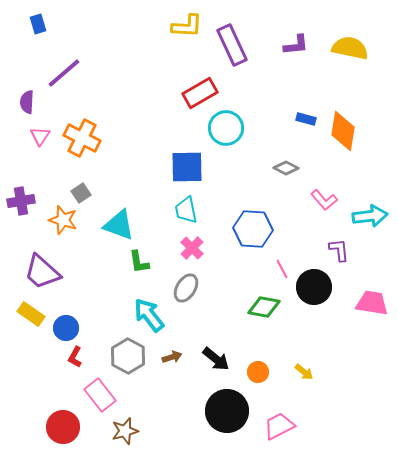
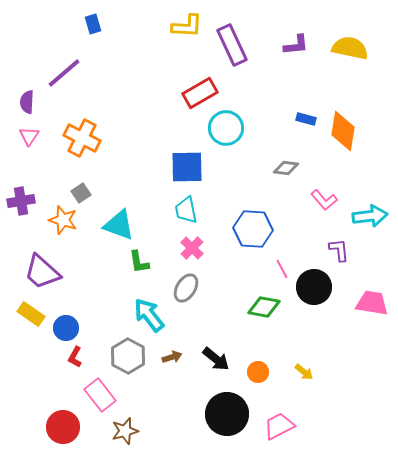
blue rectangle at (38, 24): moved 55 px right
pink triangle at (40, 136): moved 11 px left
gray diamond at (286, 168): rotated 20 degrees counterclockwise
black circle at (227, 411): moved 3 px down
